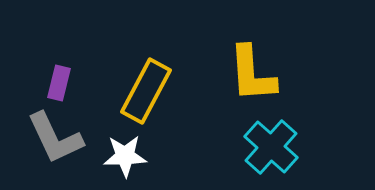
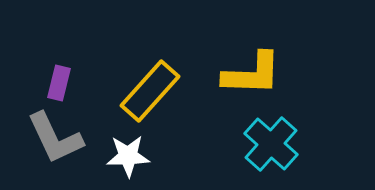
yellow L-shape: rotated 84 degrees counterclockwise
yellow rectangle: moved 4 px right; rotated 14 degrees clockwise
cyan cross: moved 3 px up
white star: moved 3 px right
